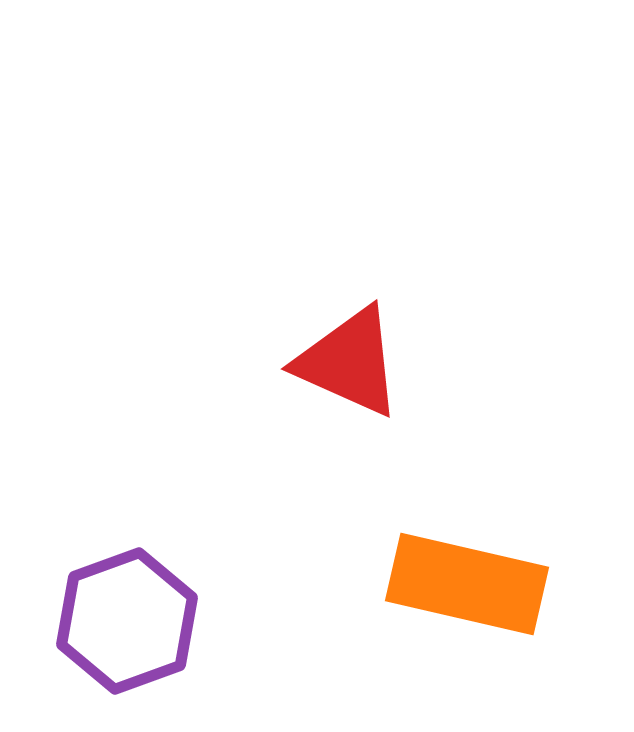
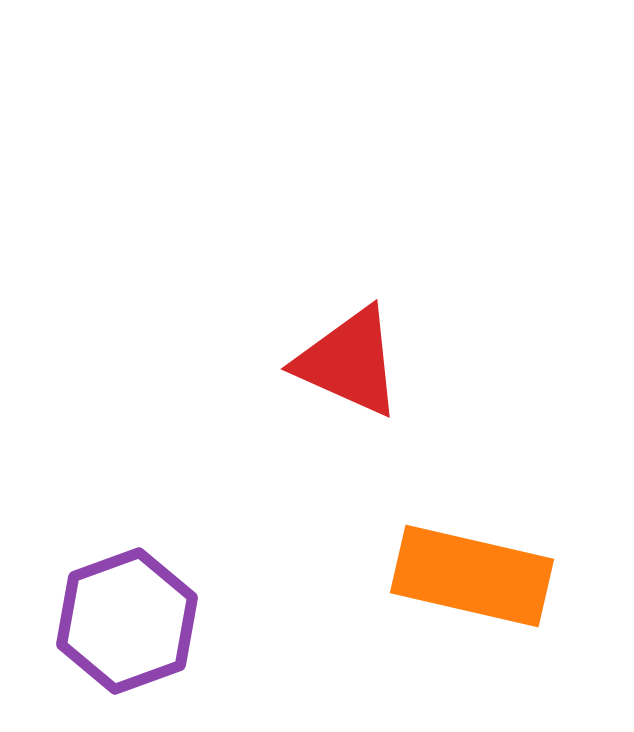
orange rectangle: moved 5 px right, 8 px up
